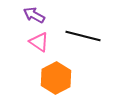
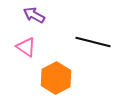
black line: moved 10 px right, 6 px down
pink triangle: moved 13 px left, 5 px down
